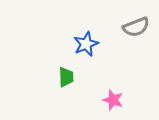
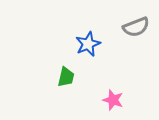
blue star: moved 2 px right
green trapezoid: rotated 15 degrees clockwise
